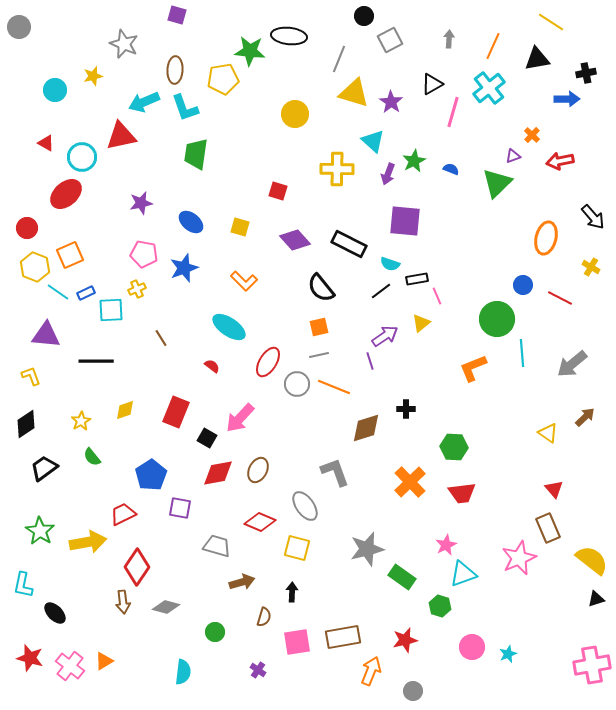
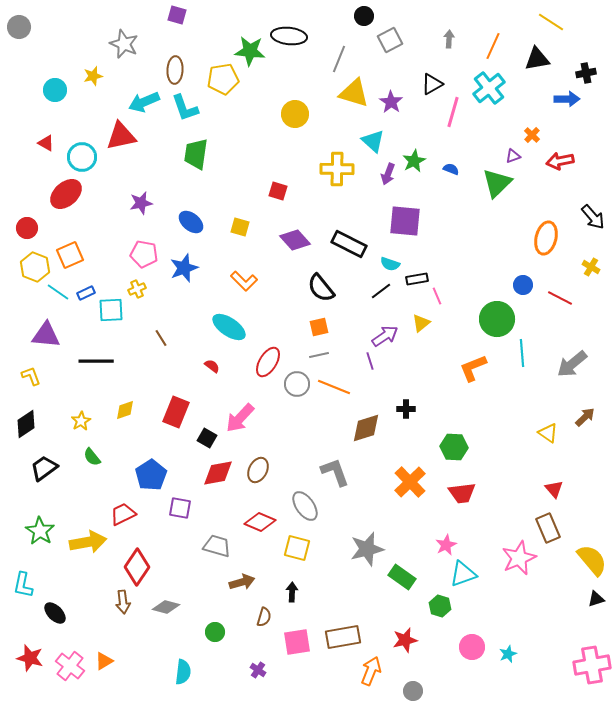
yellow semicircle at (592, 560): rotated 12 degrees clockwise
